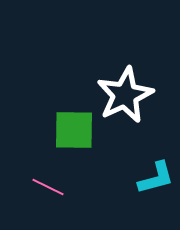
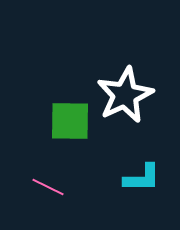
green square: moved 4 px left, 9 px up
cyan L-shape: moved 14 px left; rotated 15 degrees clockwise
